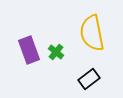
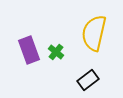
yellow semicircle: moved 2 px right; rotated 24 degrees clockwise
black rectangle: moved 1 px left, 1 px down
